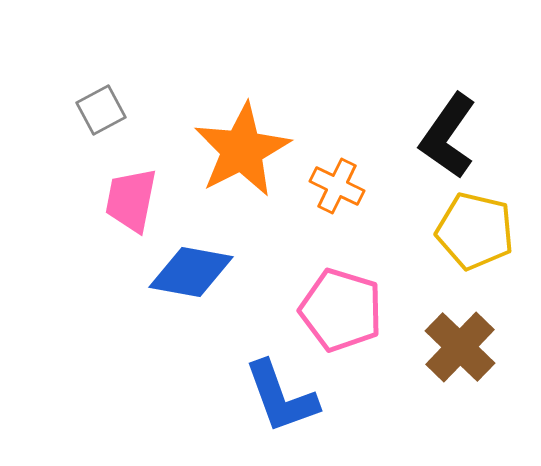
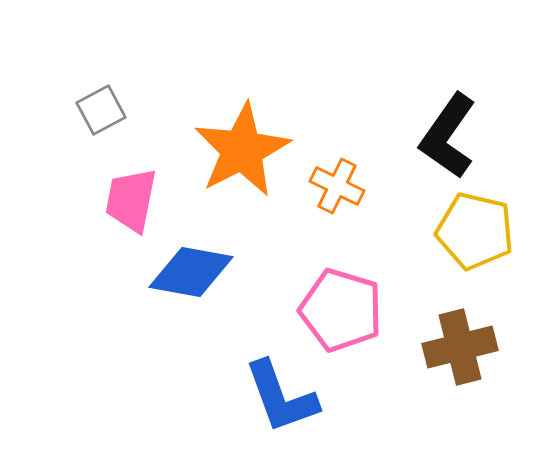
brown cross: rotated 32 degrees clockwise
